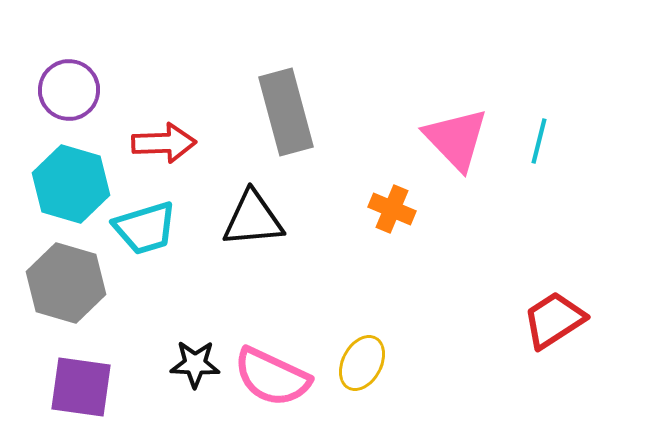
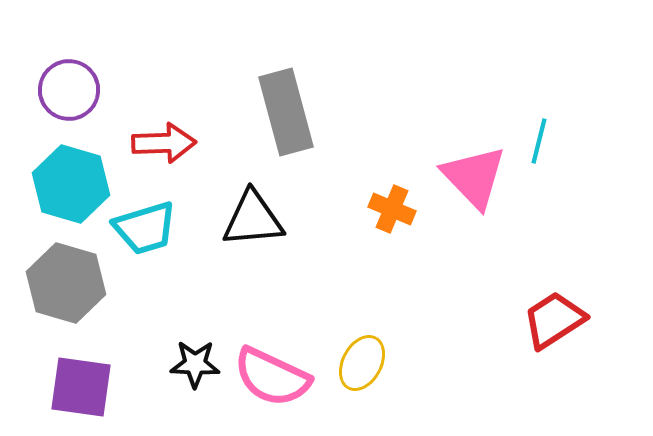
pink triangle: moved 18 px right, 38 px down
